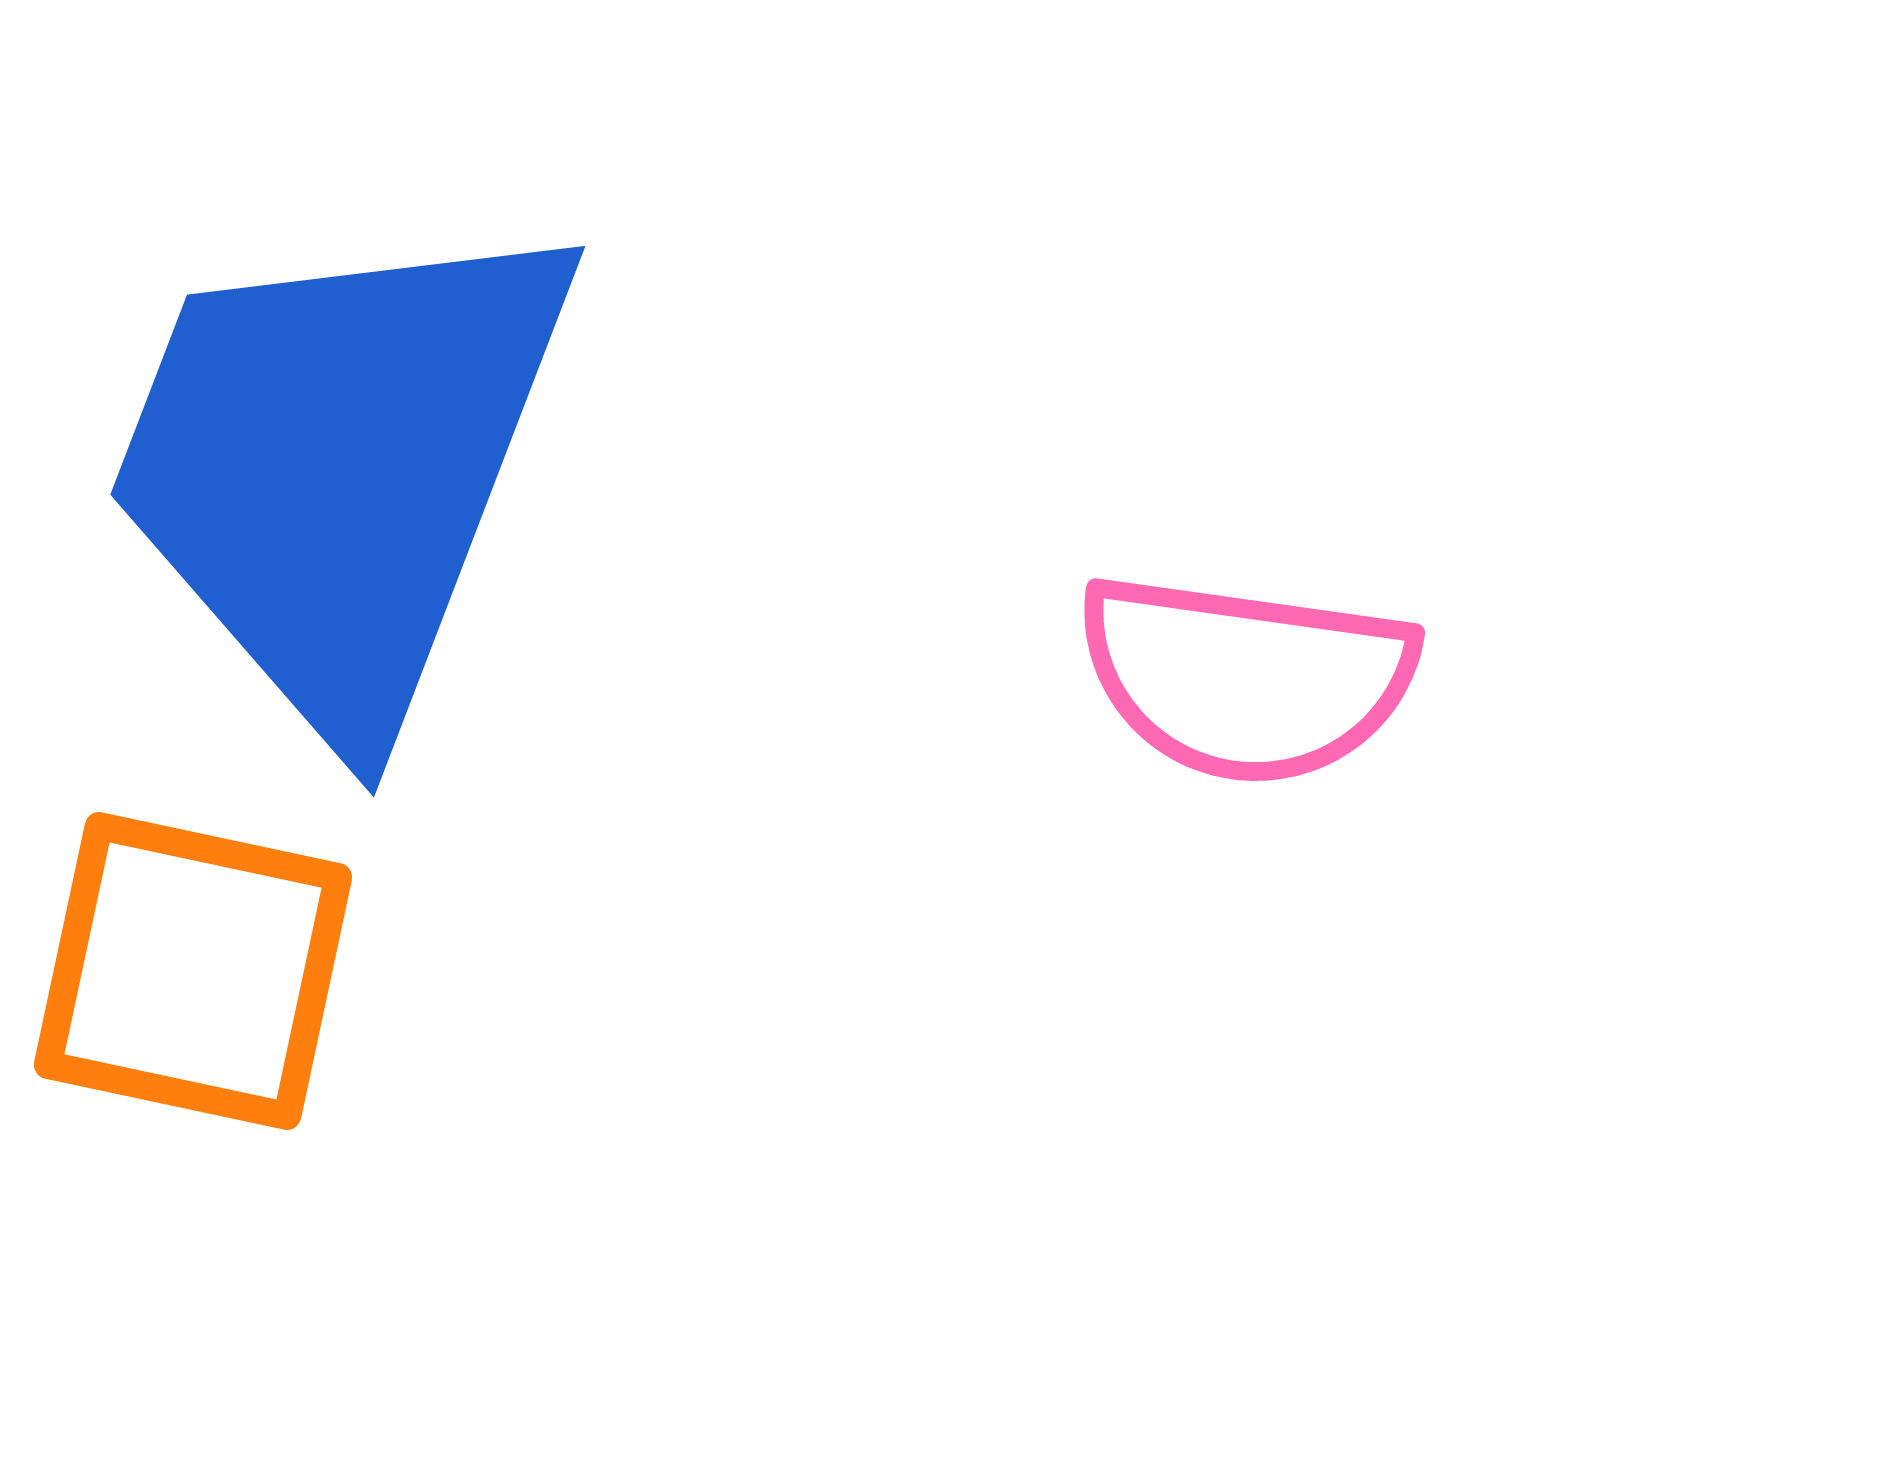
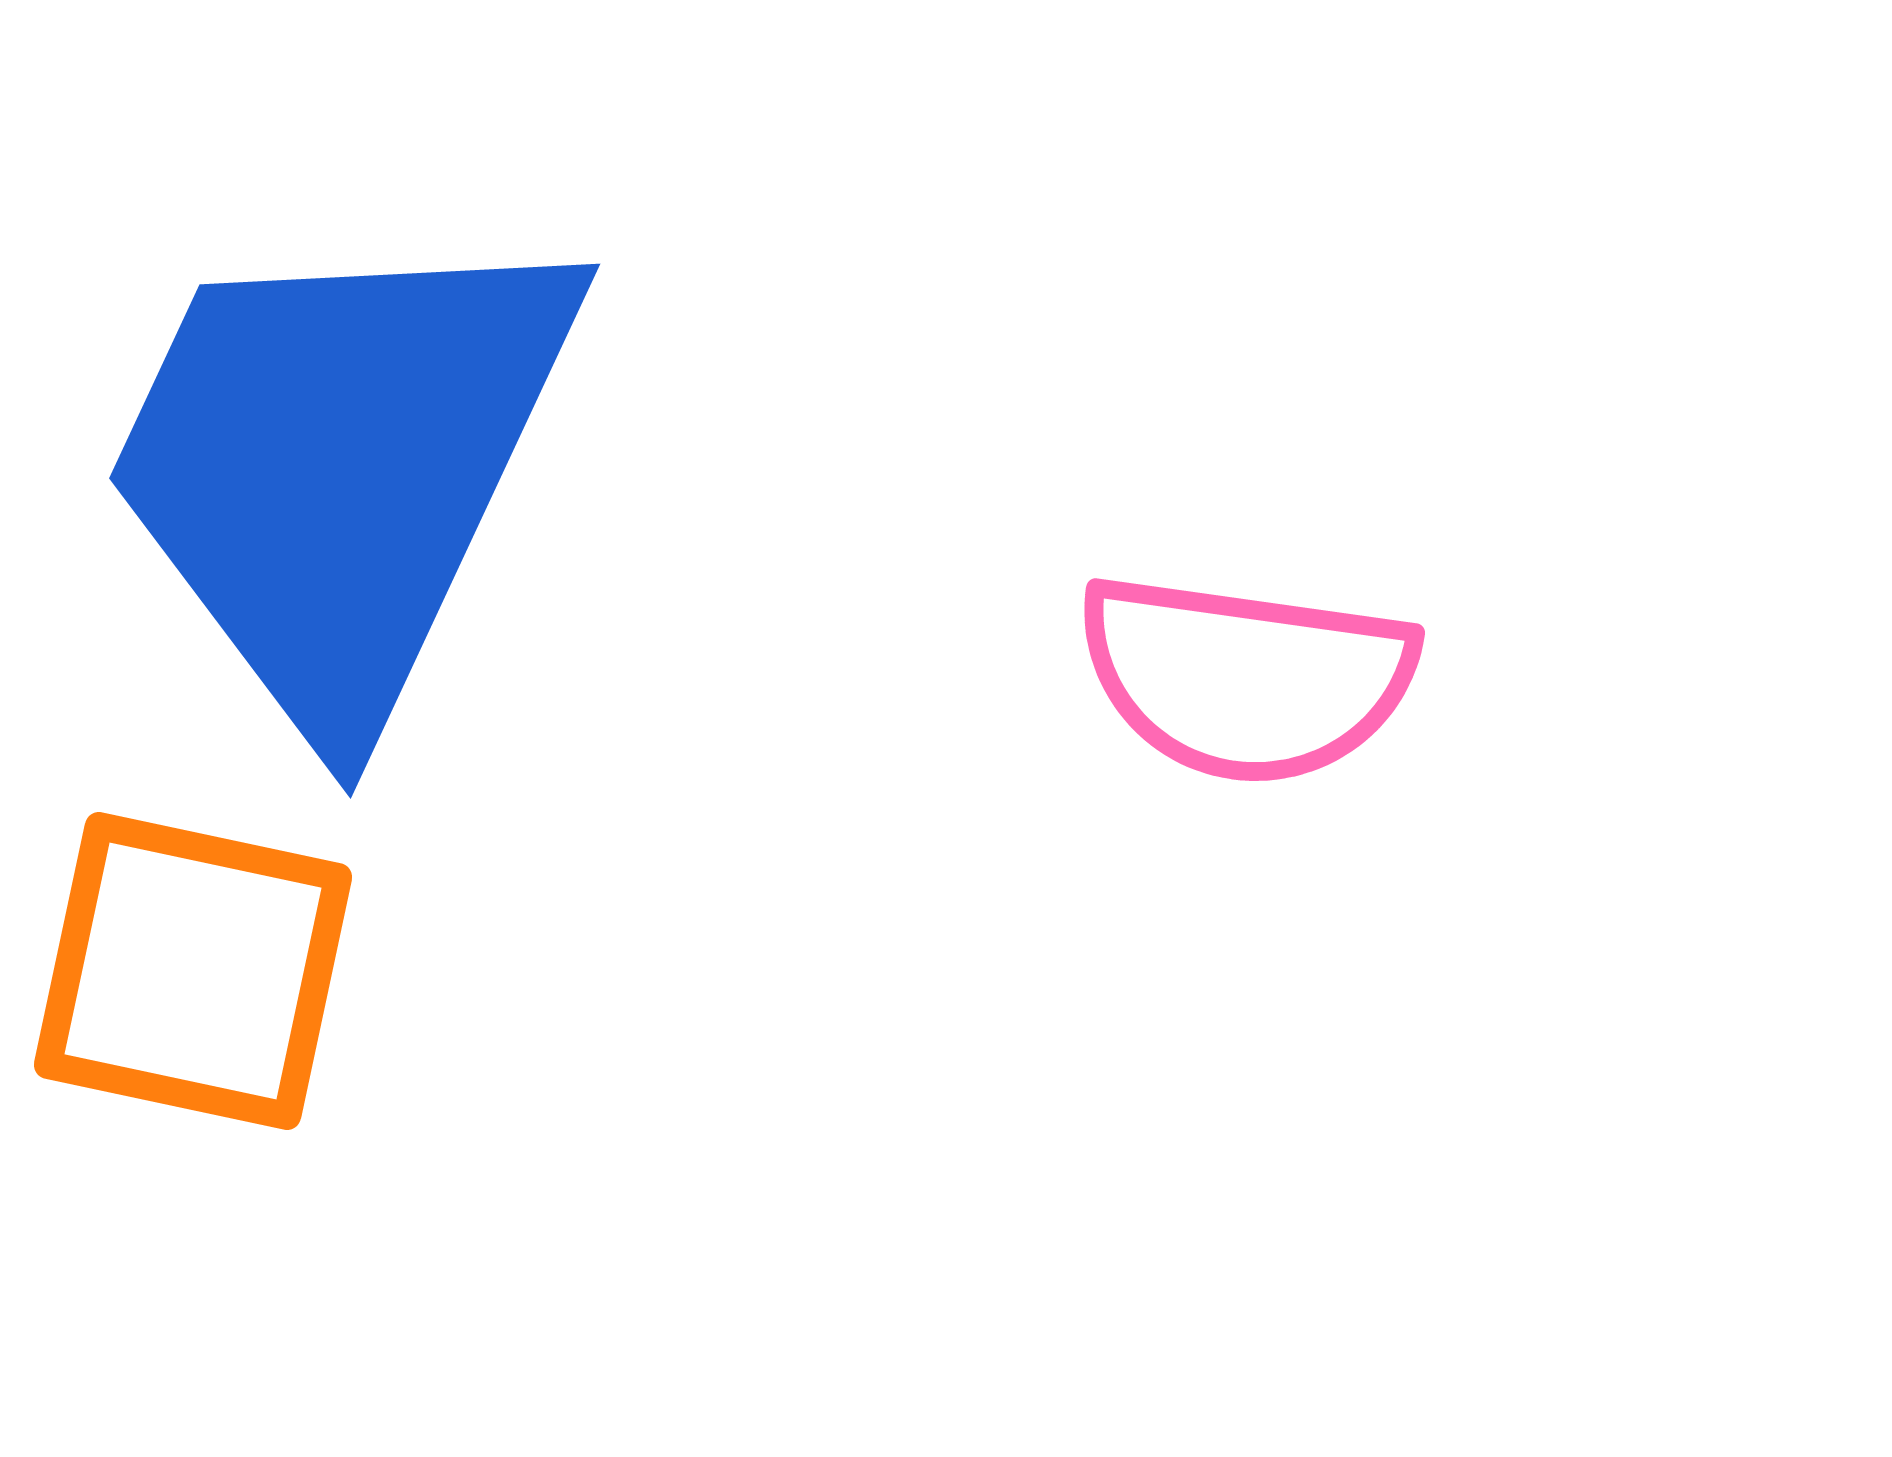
blue trapezoid: rotated 4 degrees clockwise
